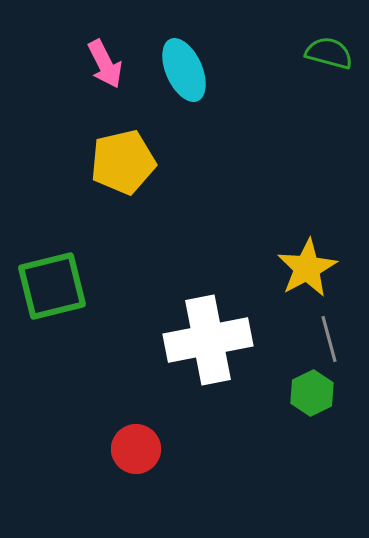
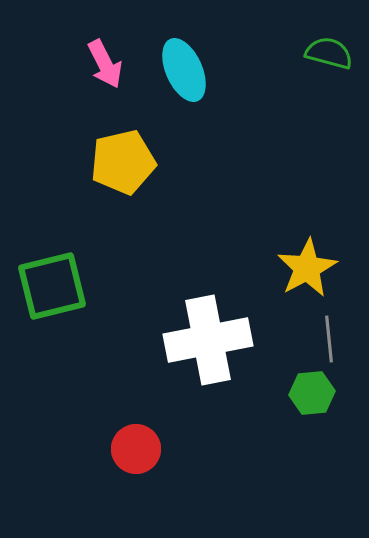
gray line: rotated 9 degrees clockwise
green hexagon: rotated 21 degrees clockwise
